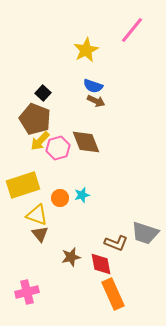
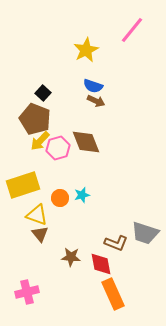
brown star: rotated 18 degrees clockwise
